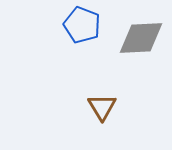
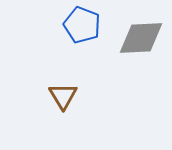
brown triangle: moved 39 px left, 11 px up
